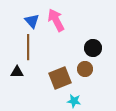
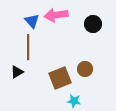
pink arrow: moved 5 px up; rotated 70 degrees counterclockwise
black circle: moved 24 px up
black triangle: rotated 32 degrees counterclockwise
